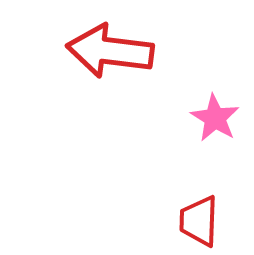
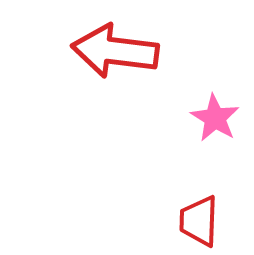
red arrow: moved 5 px right
